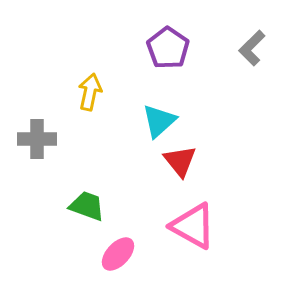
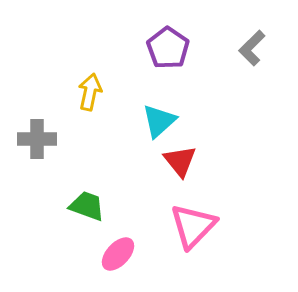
pink triangle: rotated 45 degrees clockwise
